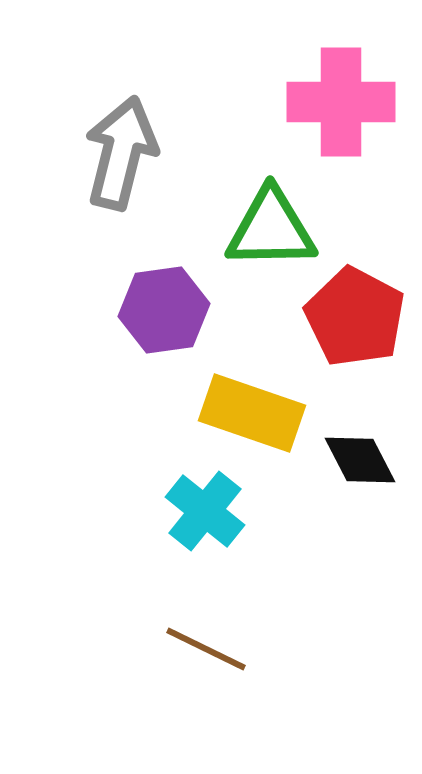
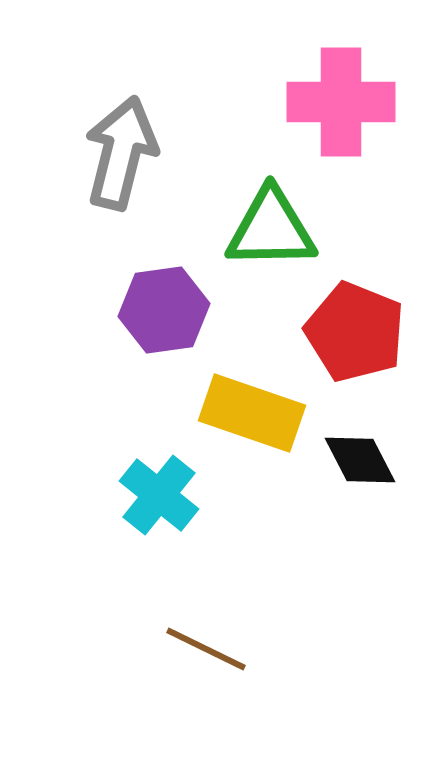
red pentagon: moved 15 px down; rotated 6 degrees counterclockwise
cyan cross: moved 46 px left, 16 px up
